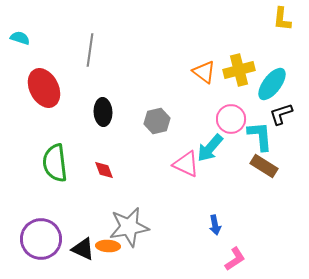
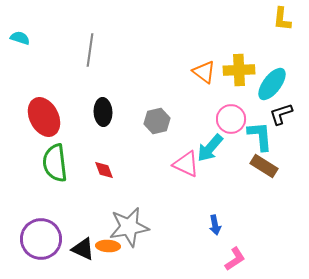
yellow cross: rotated 12 degrees clockwise
red ellipse: moved 29 px down
